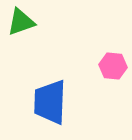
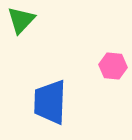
green triangle: moved 2 px up; rotated 28 degrees counterclockwise
